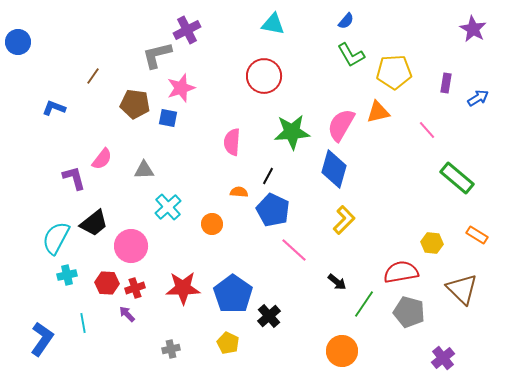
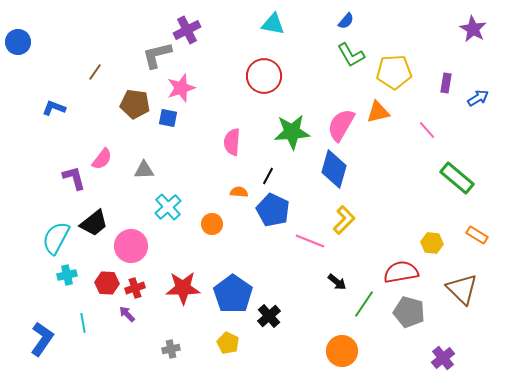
brown line at (93, 76): moved 2 px right, 4 px up
pink line at (294, 250): moved 16 px right, 9 px up; rotated 20 degrees counterclockwise
